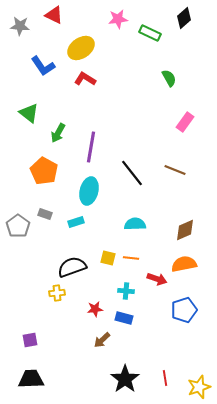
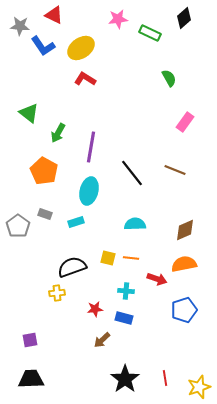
blue L-shape: moved 20 px up
